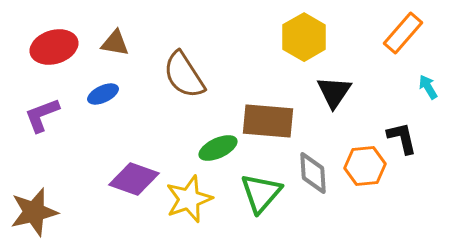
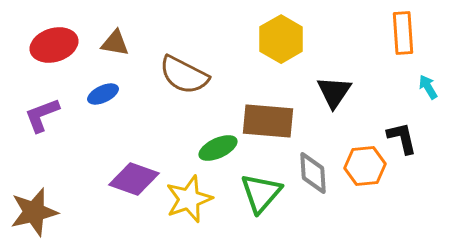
orange rectangle: rotated 45 degrees counterclockwise
yellow hexagon: moved 23 px left, 2 px down
red ellipse: moved 2 px up
brown semicircle: rotated 30 degrees counterclockwise
